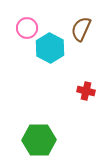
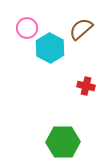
brown semicircle: rotated 25 degrees clockwise
red cross: moved 5 px up
green hexagon: moved 24 px right, 2 px down
